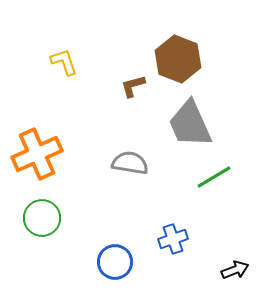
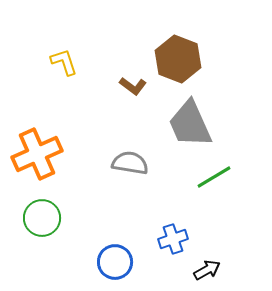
brown L-shape: rotated 128 degrees counterclockwise
black arrow: moved 28 px left; rotated 8 degrees counterclockwise
